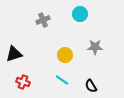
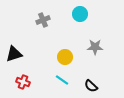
yellow circle: moved 2 px down
black semicircle: rotated 16 degrees counterclockwise
